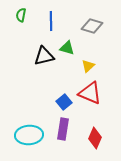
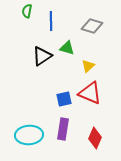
green semicircle: moved 6 px right, 4 px up
black triangle: moved 2 px left; rotated 20 degrees counterclockwise
blue square: moved 3 px up; rotated 28 degrees clockwise
